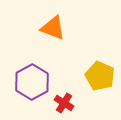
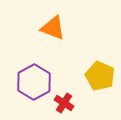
purple hexagon: moved 2 px right
